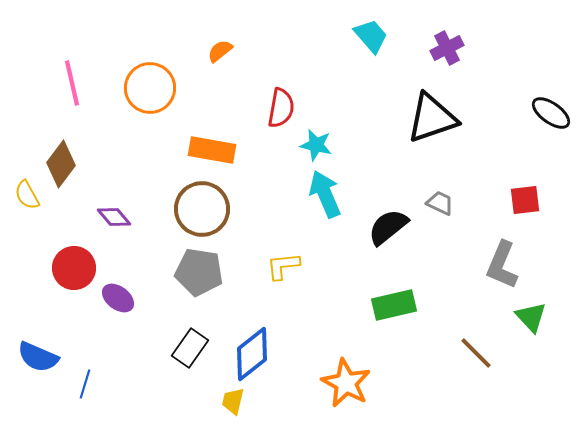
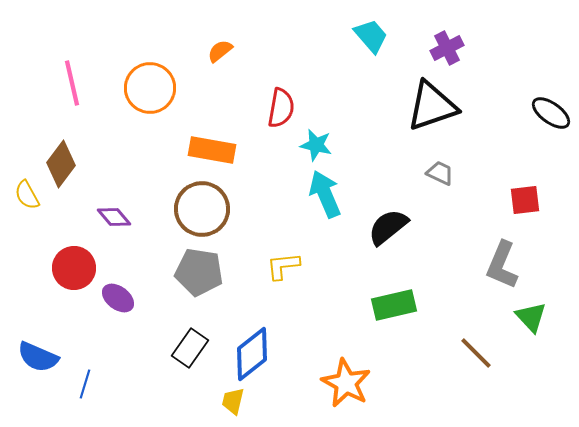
black triangle: moved 12 px up
gray trapezoid: moved 30 px up
